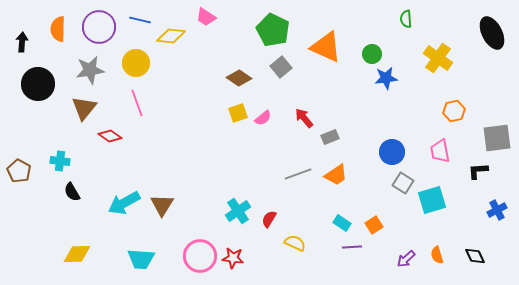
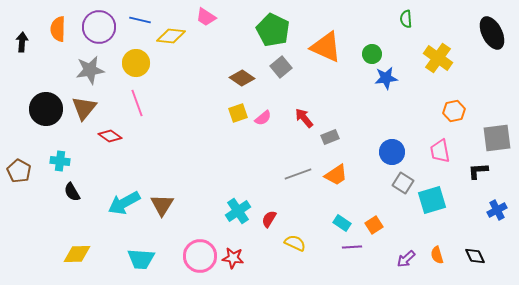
brown diamond at (239, 78): moved 3 px right
black circle at (38, 84): moved 8 px right, 25 px down
